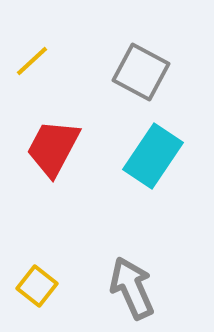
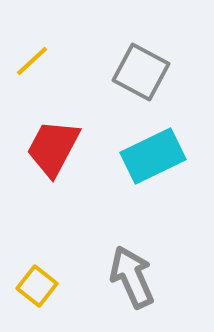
cyan rectangle: rotated 30 degrees clockwise
gray arrow: moved 11 px up
